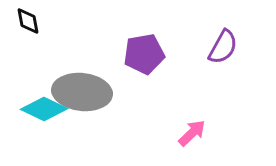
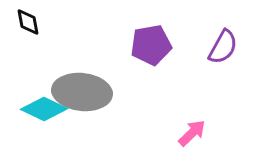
black diamond: moved 1 px down
purple pentagon: moved 7 px right, 9 px up
